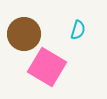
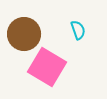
cyan semicircle: rotated 36 degrees counterclockwise
